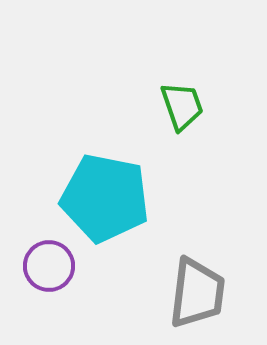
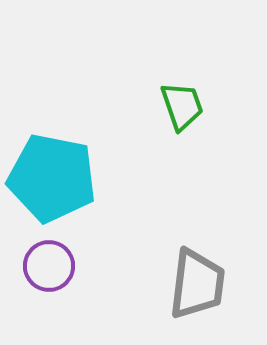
cyan pentagon: moved 53 px left, 20 px up
gray trapezoid: moved 9 px up
